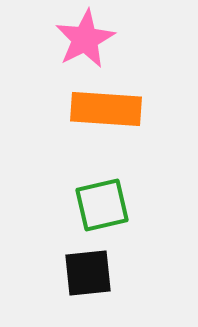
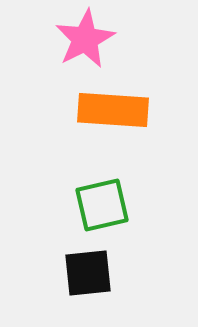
orange rectangle: moved 7 px right, 1 px down
